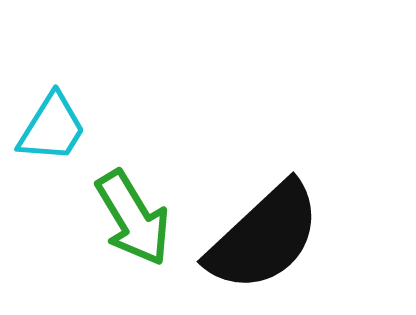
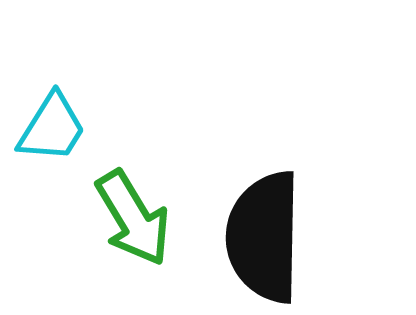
black semicircle: rotated 134 degrees clockwise
